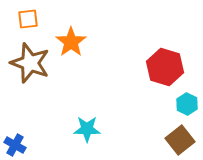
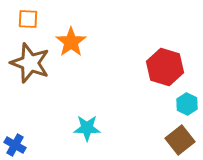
orange square: rotated 10 degrees clockwise
cyan star: moved 1 px up
